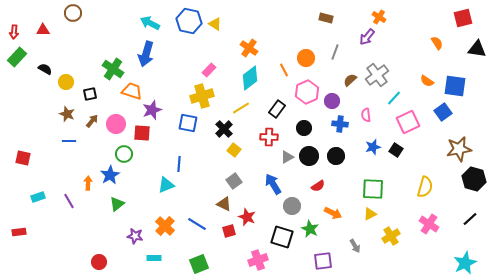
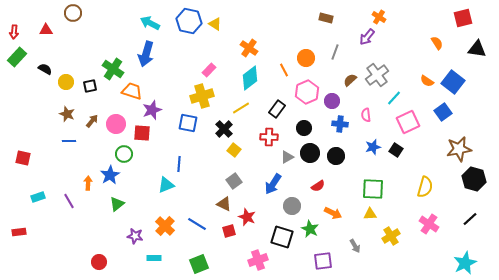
red triangle at (43, 30): moved 3 px right
blue square at (455, 86): moved 2 px left, 4 px up; rotated 30 degrees clockwise
black square at (90, 94): moved 8 px up
black circle at (309, 156): moved 1 px right, 3 px up
blue arrow at (273, 184): rotated 115 degrees counterclockwise
yellow triangle at (370, 214): rotated 24 degrees clockwise
